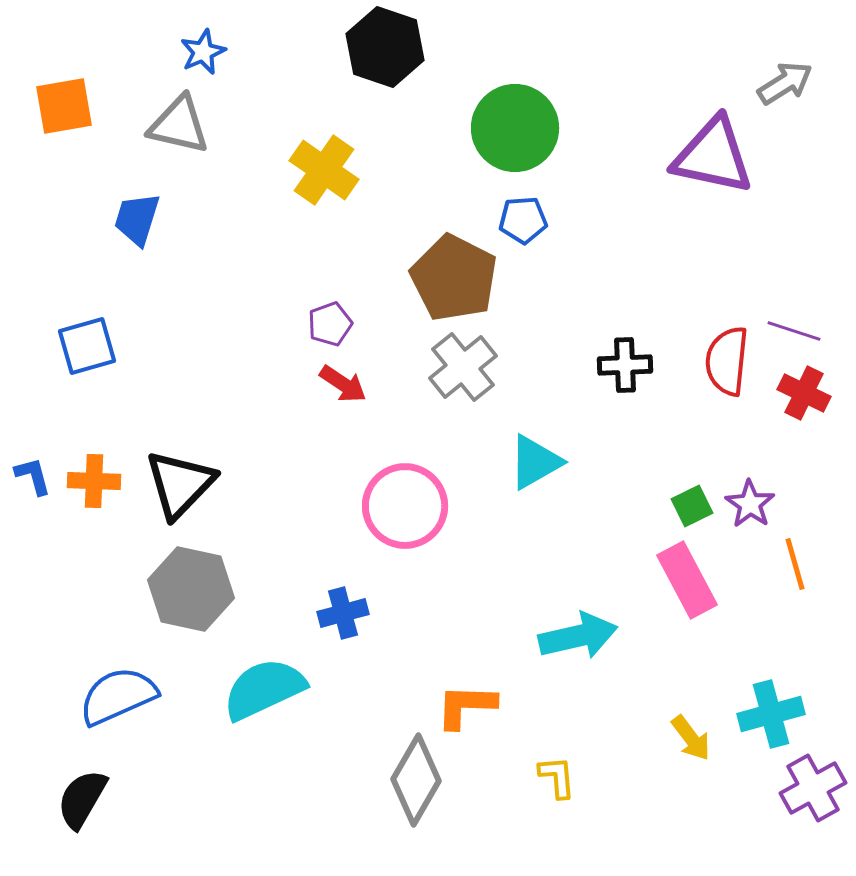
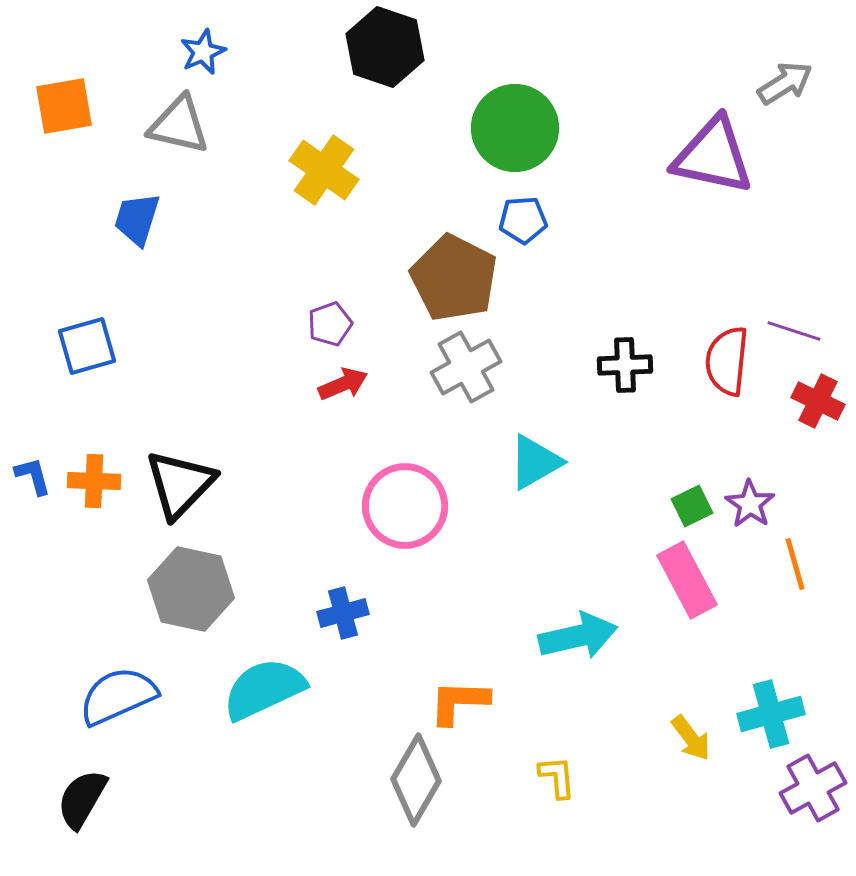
gray cross: moved 3 px right; rotated 10 degrees clockwise
red arrow: rotated 57 degrees counterclockwise
red cross: moved 14 px right, 8 px down
orange L-shape: moved 7 px left, 4 px up
